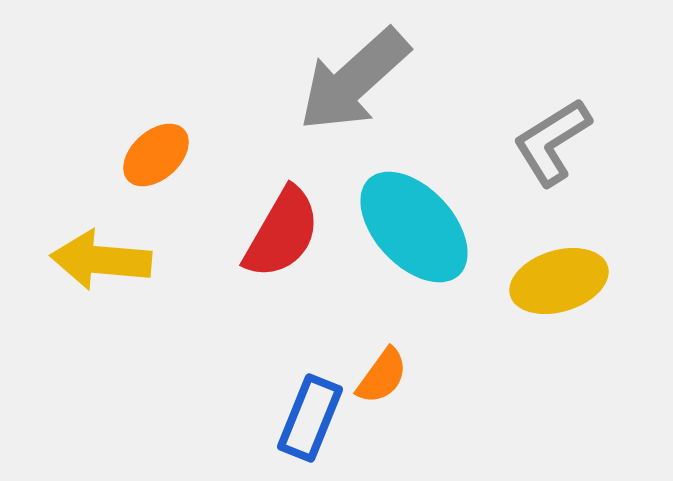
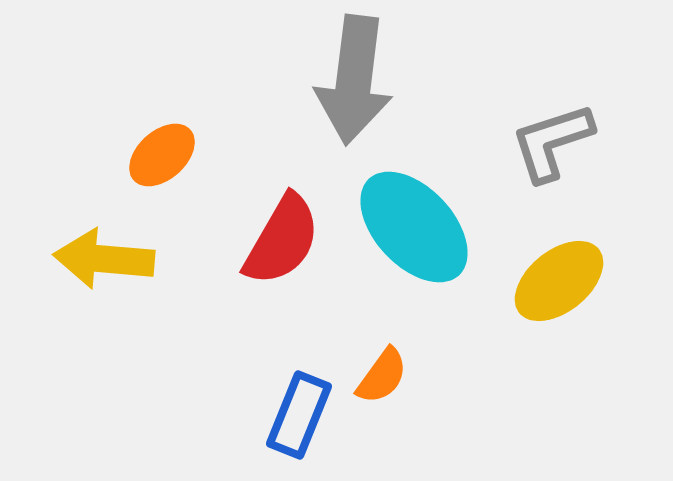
gray arrow: rotated 41 degrees counterclockwise
gray L-shape: rotated 14 degrees clockwise
orange ellipse: moved 6 px right
red semicircle: moved 7 px down
yellow arrow: moved 3 px right, 1 px up
yellow ellipse: rotated 22 degrees counterclockwise
blue rectangle: moved 11 px left, 3 px up
